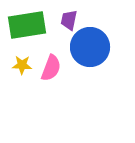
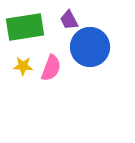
purple trapezoid: rotated 40 degrees counterclockwise
green rectangle: moved 2 px left, 2 px down
yellow star: moved 1 px right, 1 px down
